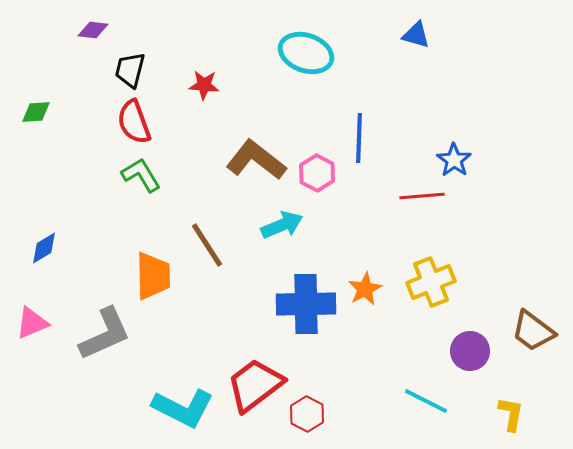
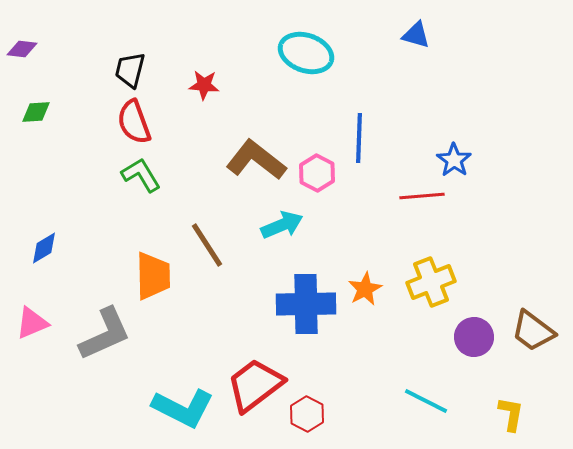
purple diamond: moved 71 px left, 19 px down
purple circle: moved 4 px right, 14 px up
